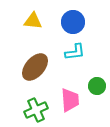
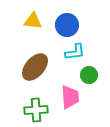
blue circle: moved 6 px left, 3 px down
green circle: moved 8 px left, 11 px up
pink trapezoid: moved 3 px up
green cross: rotated 20 degrees clockwise
